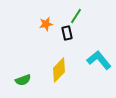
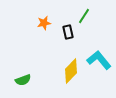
green line: moved 8 px right
orange star: moved 2 px left, 1 px up
black rectangle: moved 1 px right, 1 px up
yellow diamond: moved 12 px right, 1 px down
